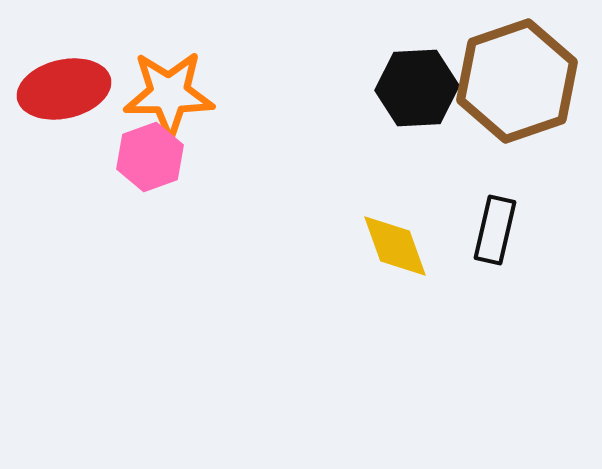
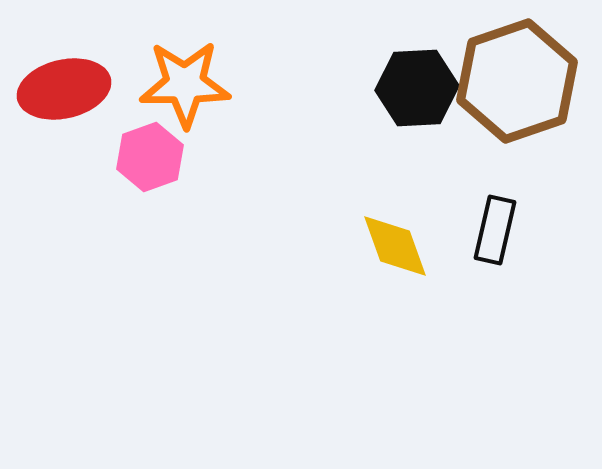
orange star: moved 16 px right, 10 px up
